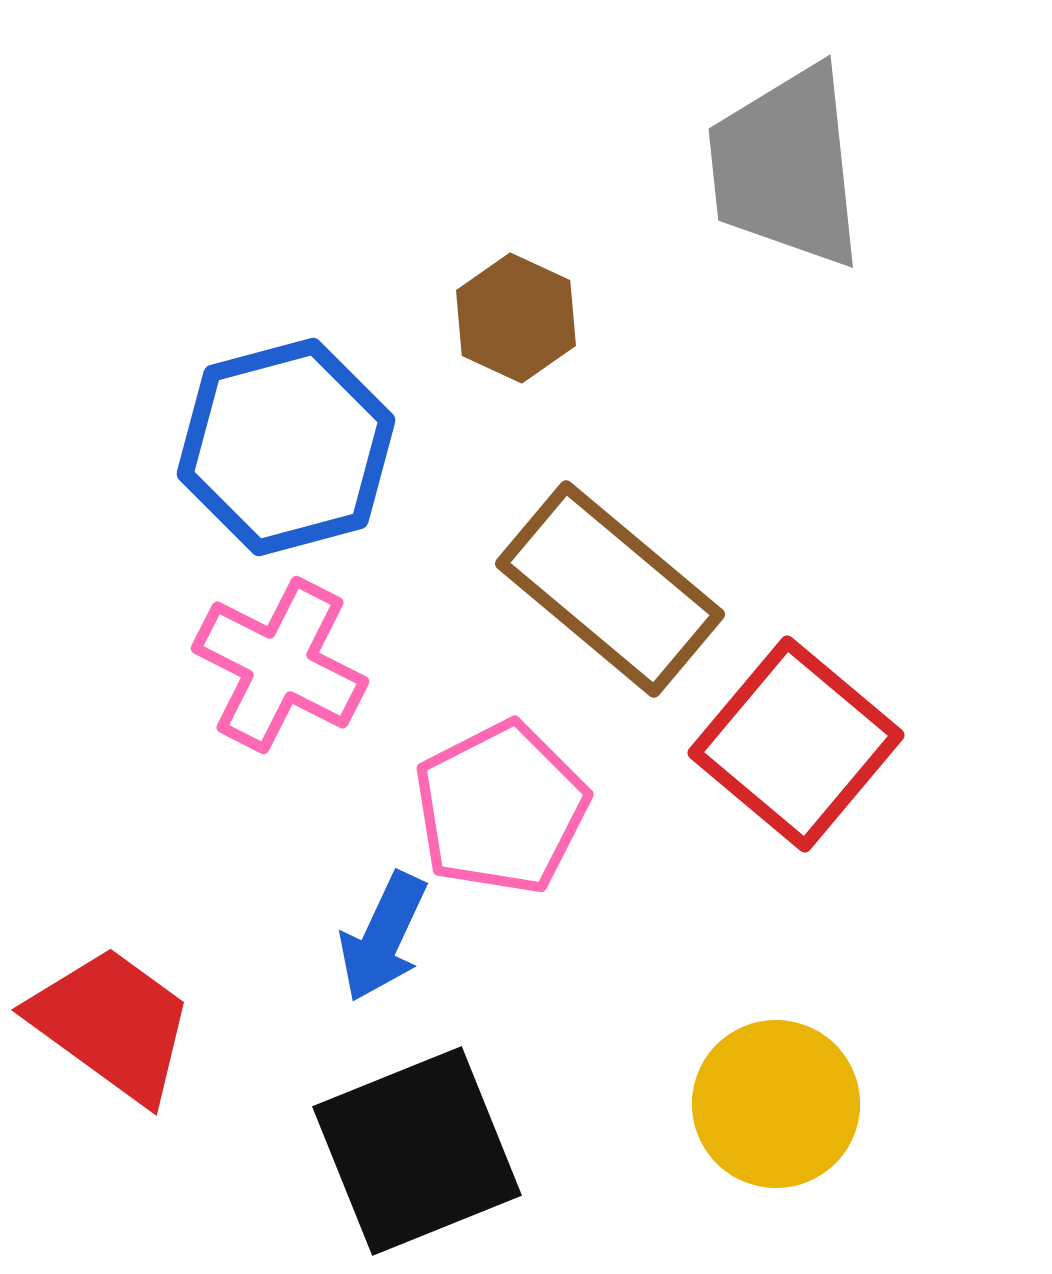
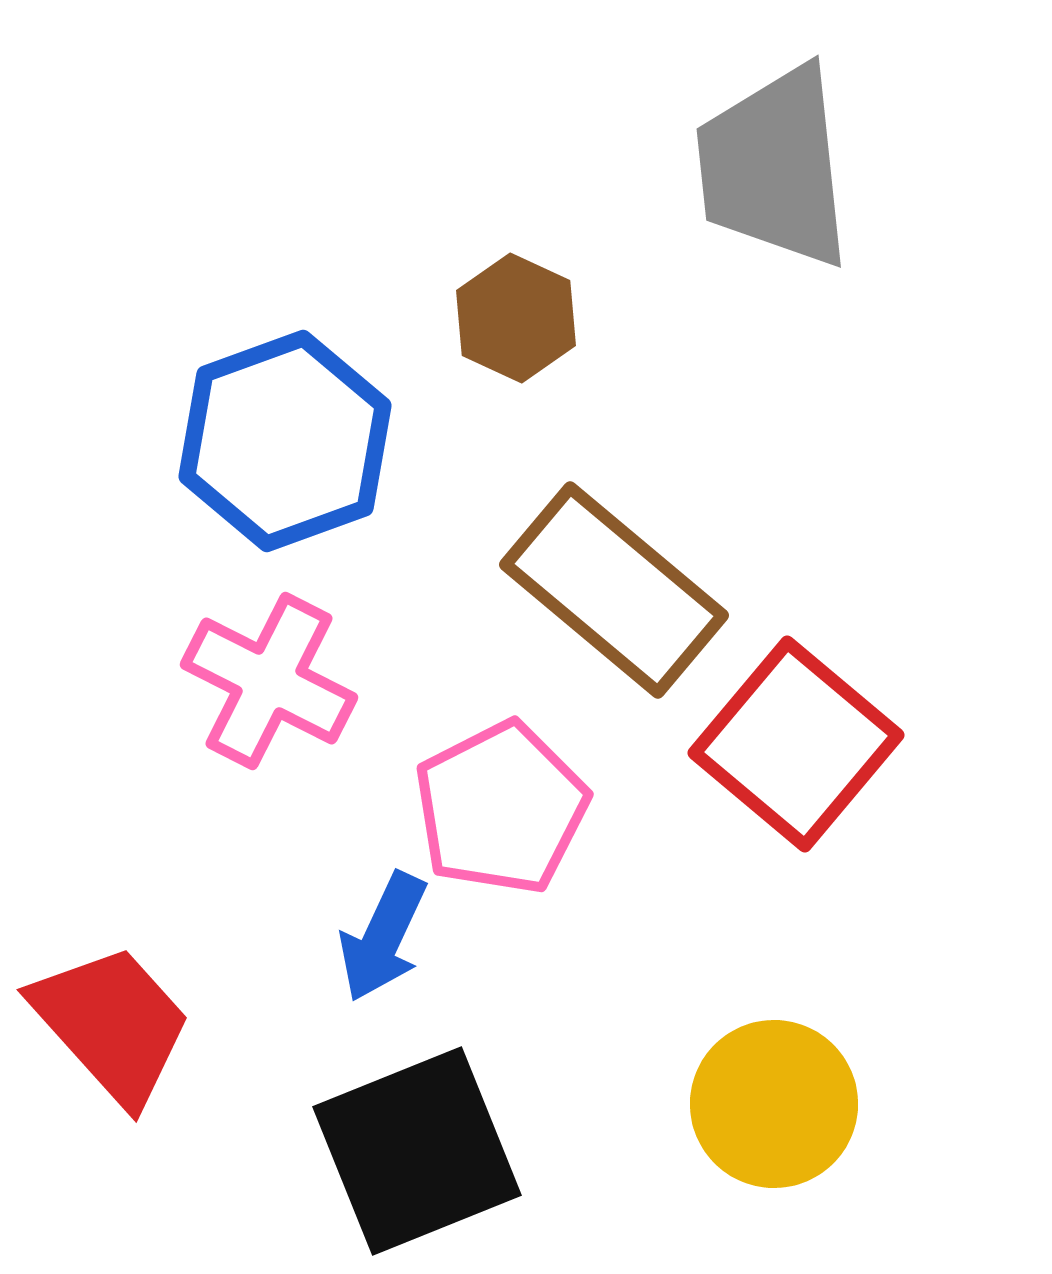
gray trapezoid: moved 12 px left
blue hexagon: moved 1 px left, 6 px up; rotated 5 degrees counterclockwise
brown rectangle: moved 4 px right, 1 px down
pink cross: moved 11 px left, 16 px down
red trapezoid: rotated 12 degrees clockwise
yellow circle: moved 2 px left
